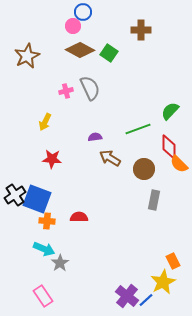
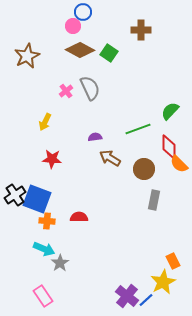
pink cross: rotated 24 degrees counterclockwise
